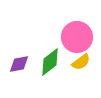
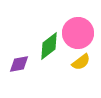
pink circle: moved 1 px right, 4 px up
green diamond: moved 1 px left, 16 px up
